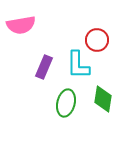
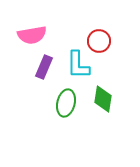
pink semicircle: moved 11 px right, 10 px down
red circle: moved 2 px right, 1 px down
